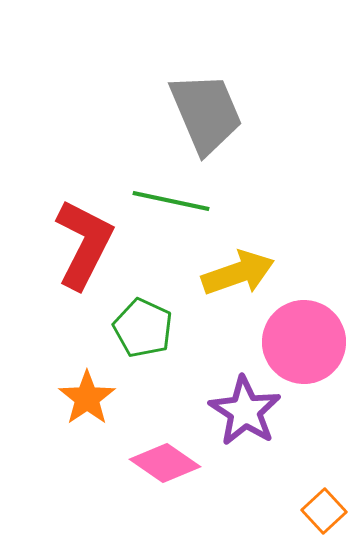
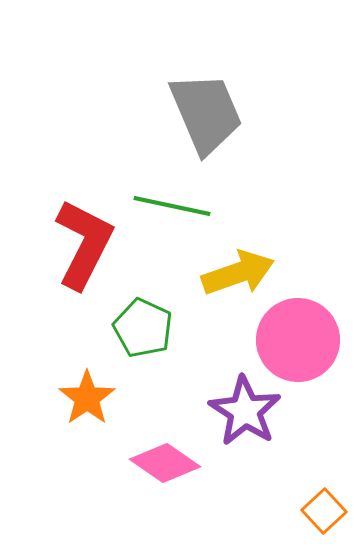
green line: moved 1 px right, 5 px down
pink circle: moved 6 px left, 2 px up
